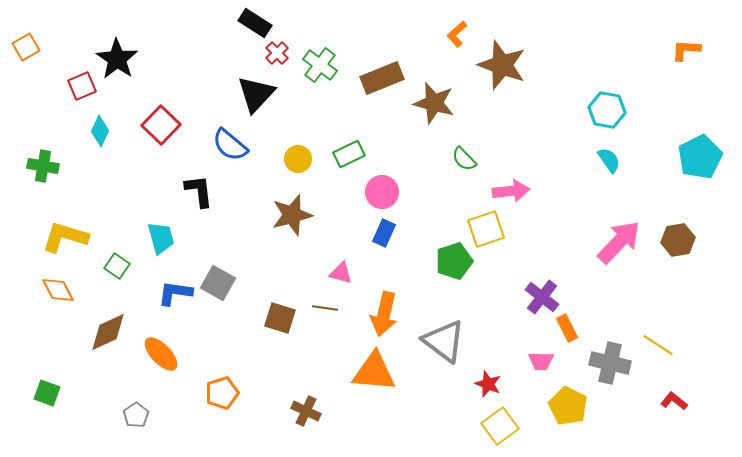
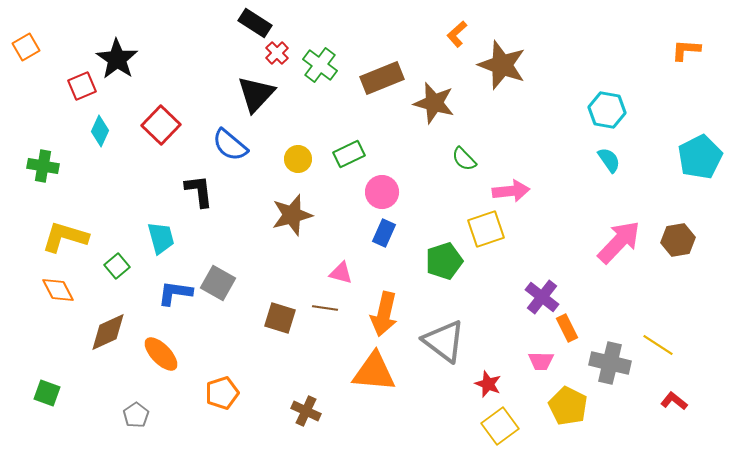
green pentagon at (454, 261): moved 10 px left
green square at (117, 266): rotated 15 degrees clockwise
